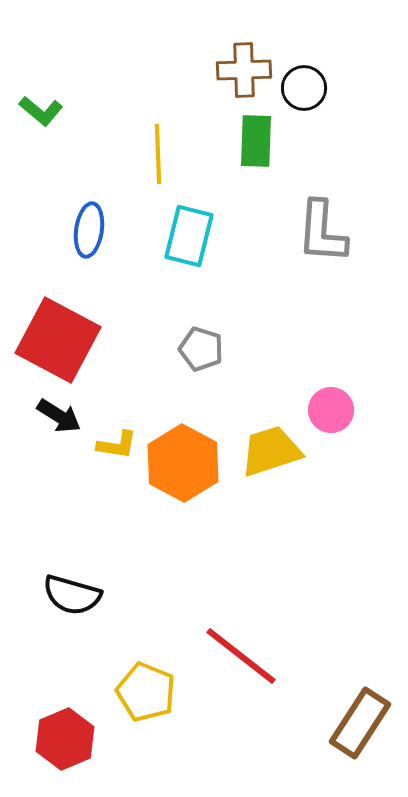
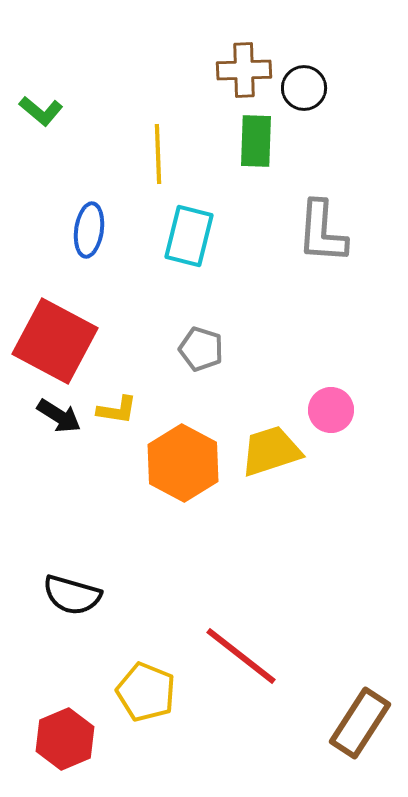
red square: moved 3 px left, 1 px down
yellow L-shape: moved 35 px up
